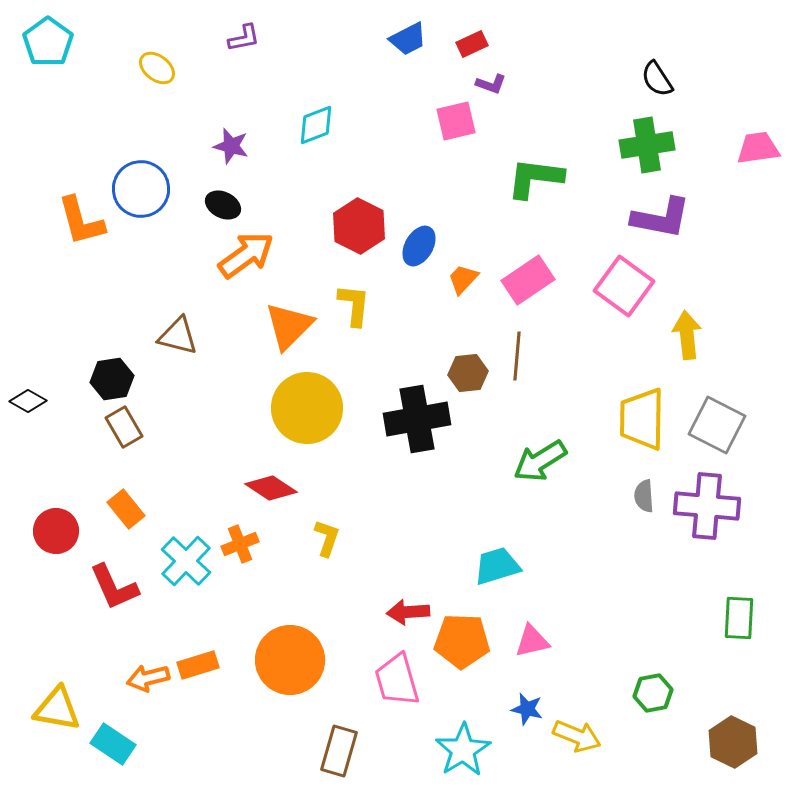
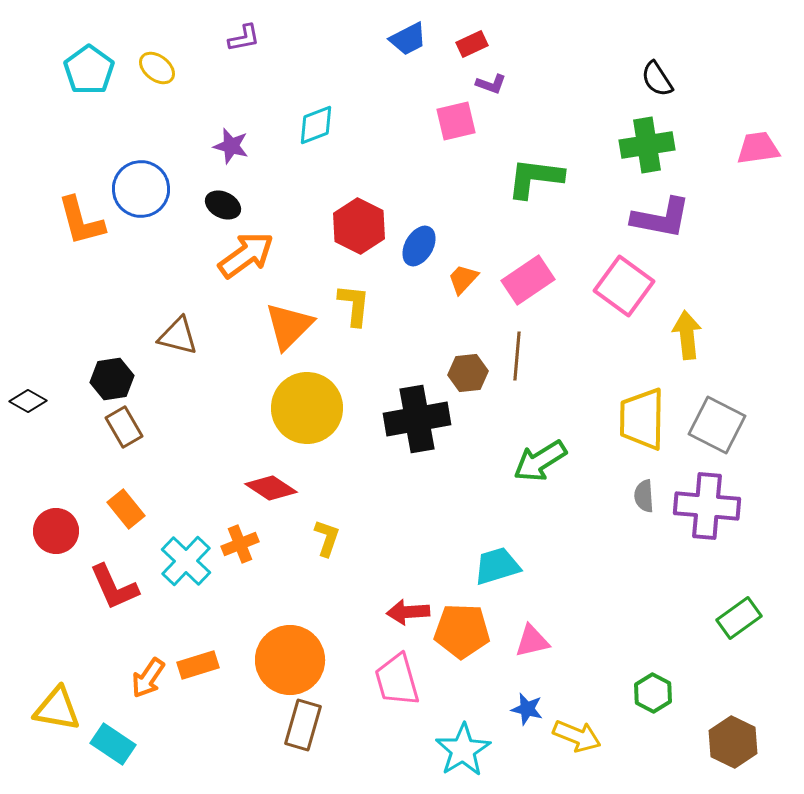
cyan pentagon at (48, 42): moved 41 px right, 28 px down
green rectangle at (739, 618): rotated 51 degrees clockwise
orange pentagon at (462, 641): moved 10 px up
orange arrow at (148, 678): rotated 42 degrees counterclockwise
green hexagon at (653, 693): rotated 21 degrees counterclockwise
brown rectangle at (339, 751): moved 36 px left, 26 px up
